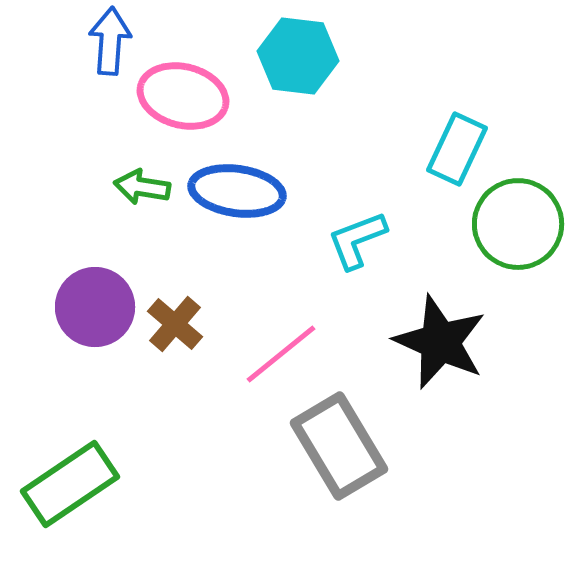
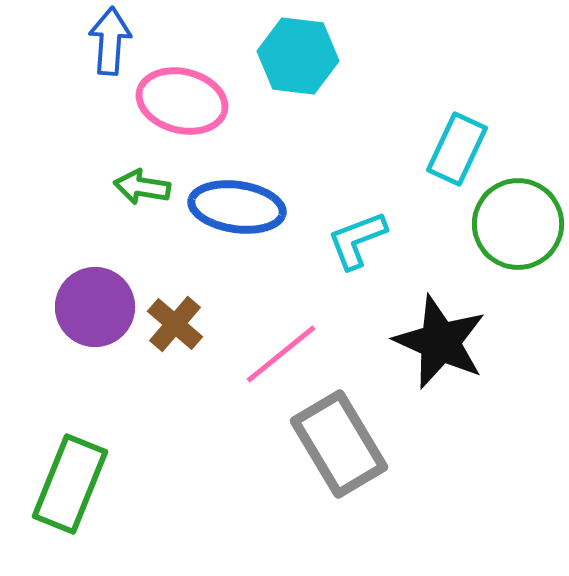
pink ellipse: moved 1 px left, 5 px down
blue ellipse: moved 16 px down
gray rectangle: moved 2 px up
green rectangle: rotated 34 degrees counterclockwise
